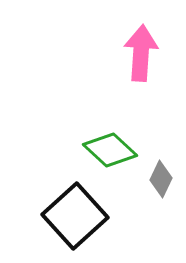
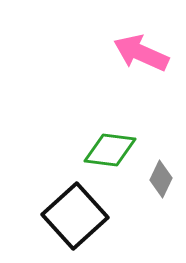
pink arrow: rotated 70 degrees counterclockwise
green diamond: rotated 36 degrees counterclockwise
